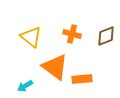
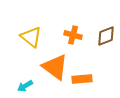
orange cross: moved 1 px right, 1 px down
